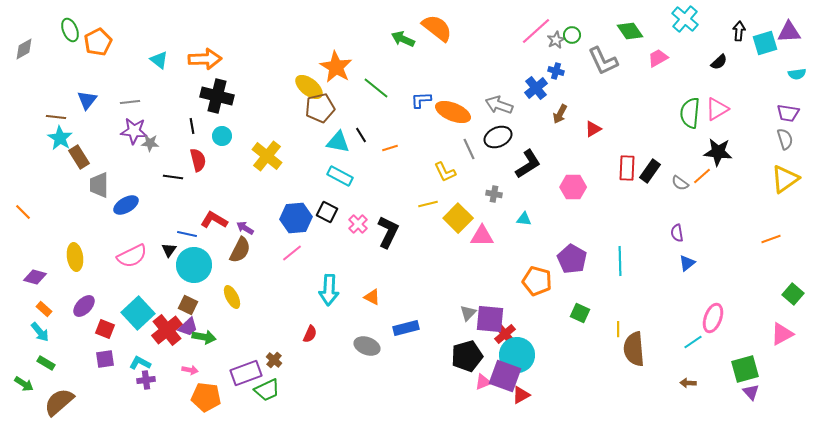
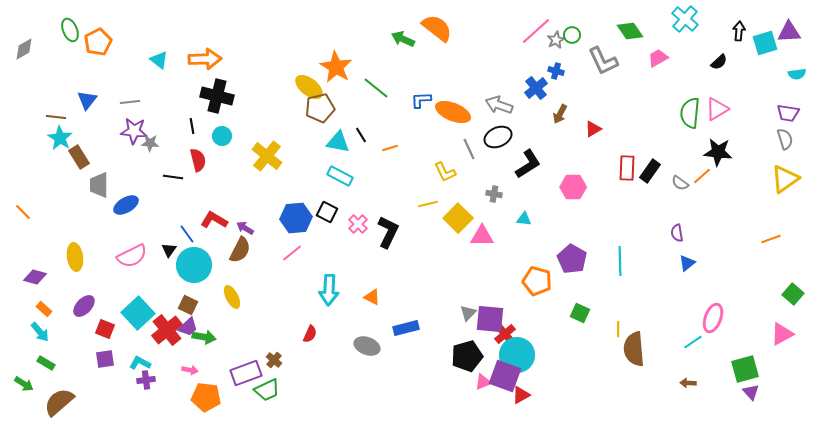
blue line at (187, 234): rotated 42 degrees clockwise
